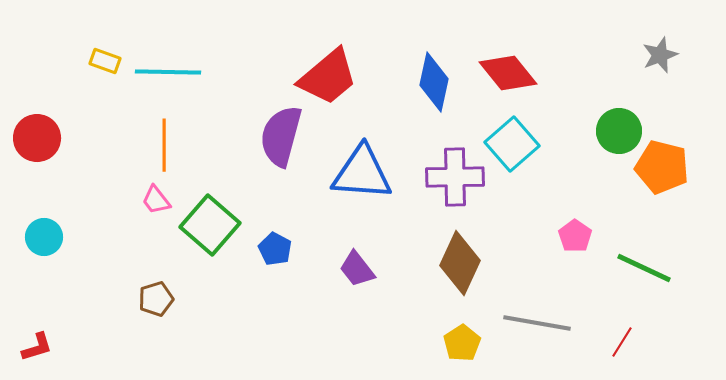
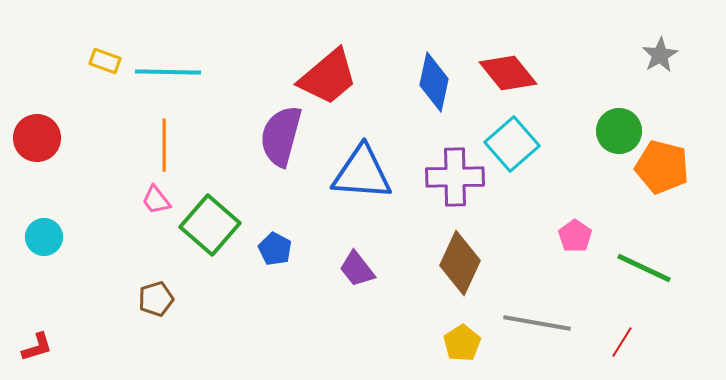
gray star: rotated 9 degrees counterclockwise
